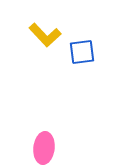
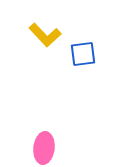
blue square: moved 1 px right, 2 px down
